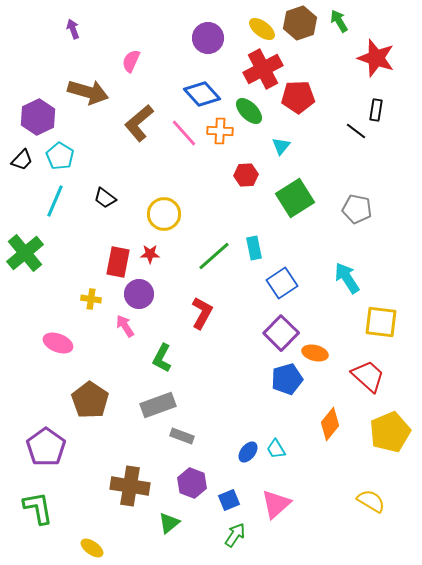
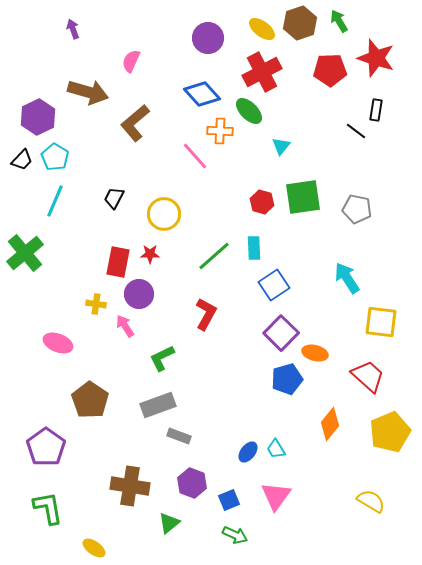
red cross at (263, 69): moved 1 px left, 3 px down
red pentagon at (298, 97): moved 32 px right, 27 px up
brown L-shape at (139, 123): moved 4 px left
pink line at (184, 133): moved 11 px right, 23 px down
cyan pentagon at (60, 156): moved 5 px left, 1 px down
red hexagon at (246, 175): moved 16 px right, 27 px down; rotated 20 degrees clockwise
black trapezoid at (105, 198): moved 9 px right; rotated 80 degrees clockwise
green square at (295, 198): moved 8 px right, 1 px up; rotated 24 degrees clockwise
cyan rectangle at (254, 248): rotated 10 degrees clockwise
blue square at (282, 283): moved 8 px left, 2 px down
yellow cross at (91, 299): moved 5 px right, 5 px down
red L-shape at (202, 313): moved 4 px right, 1 px down
green L-shape at (162, 358): rotated 36 degrees clockwise
gray rectangle at (182, 436): moved 3 px left
pink triangle at (276, 504): moved 8 px up; rotated 12 degrees counterclockwise
green L-shape at (38, 508): moved 10 px right
green arrow at (235, 535): rotated 80 degrees clockwise
yellow ellipse at (92, 548): moved 2 px right
